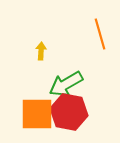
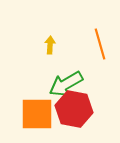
orange line: moved 10 px down
yellow arrow: moved 9 px right, 6 px up
red hexagon: moved 5 px right, 3 px up
